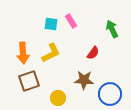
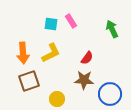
red semicircle: moved 6 px left, 5 px down
yellow circle: moved 1 px left, 1 px down
